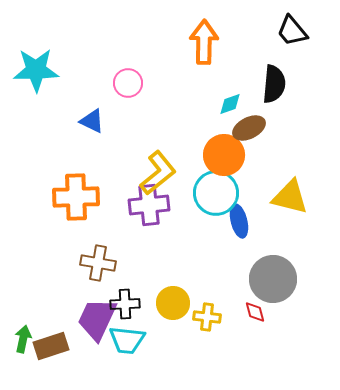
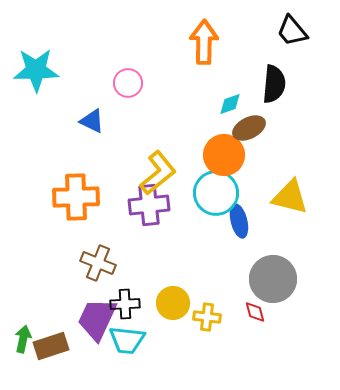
brown cross: rotated 12 degrees clockwise
